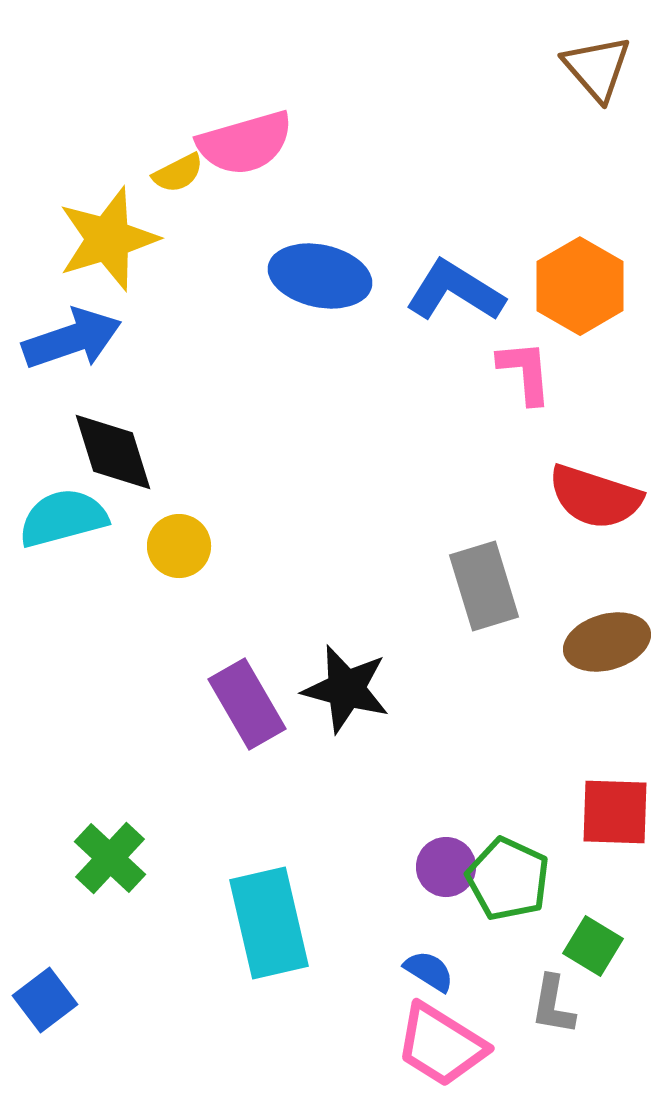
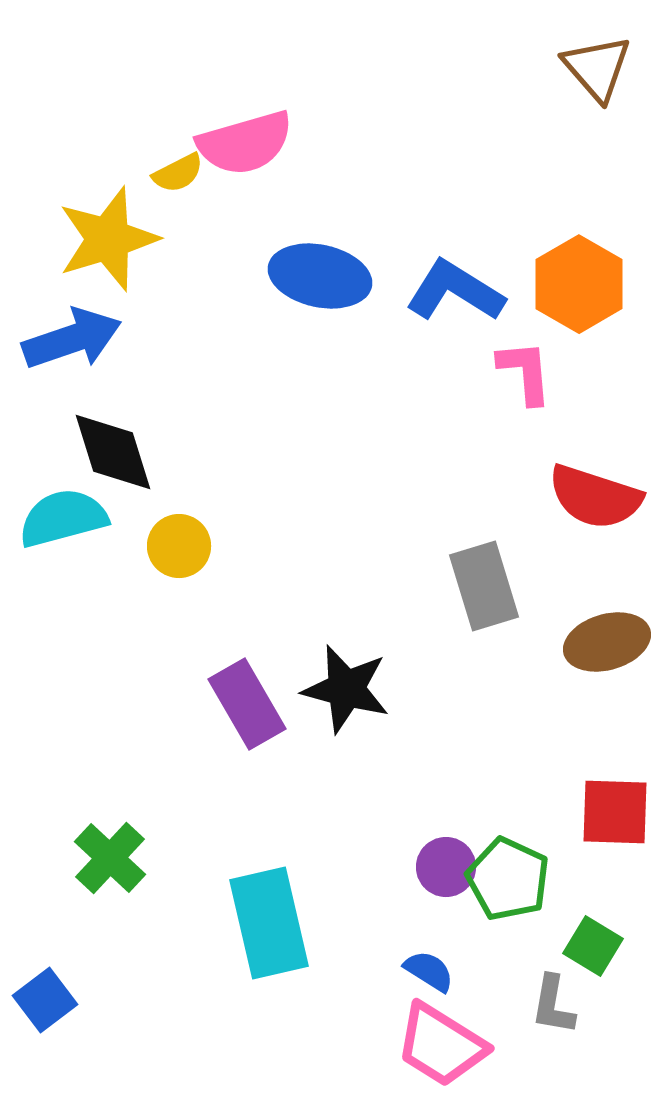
orange hexagon: moved 1 px left, 2 px up
